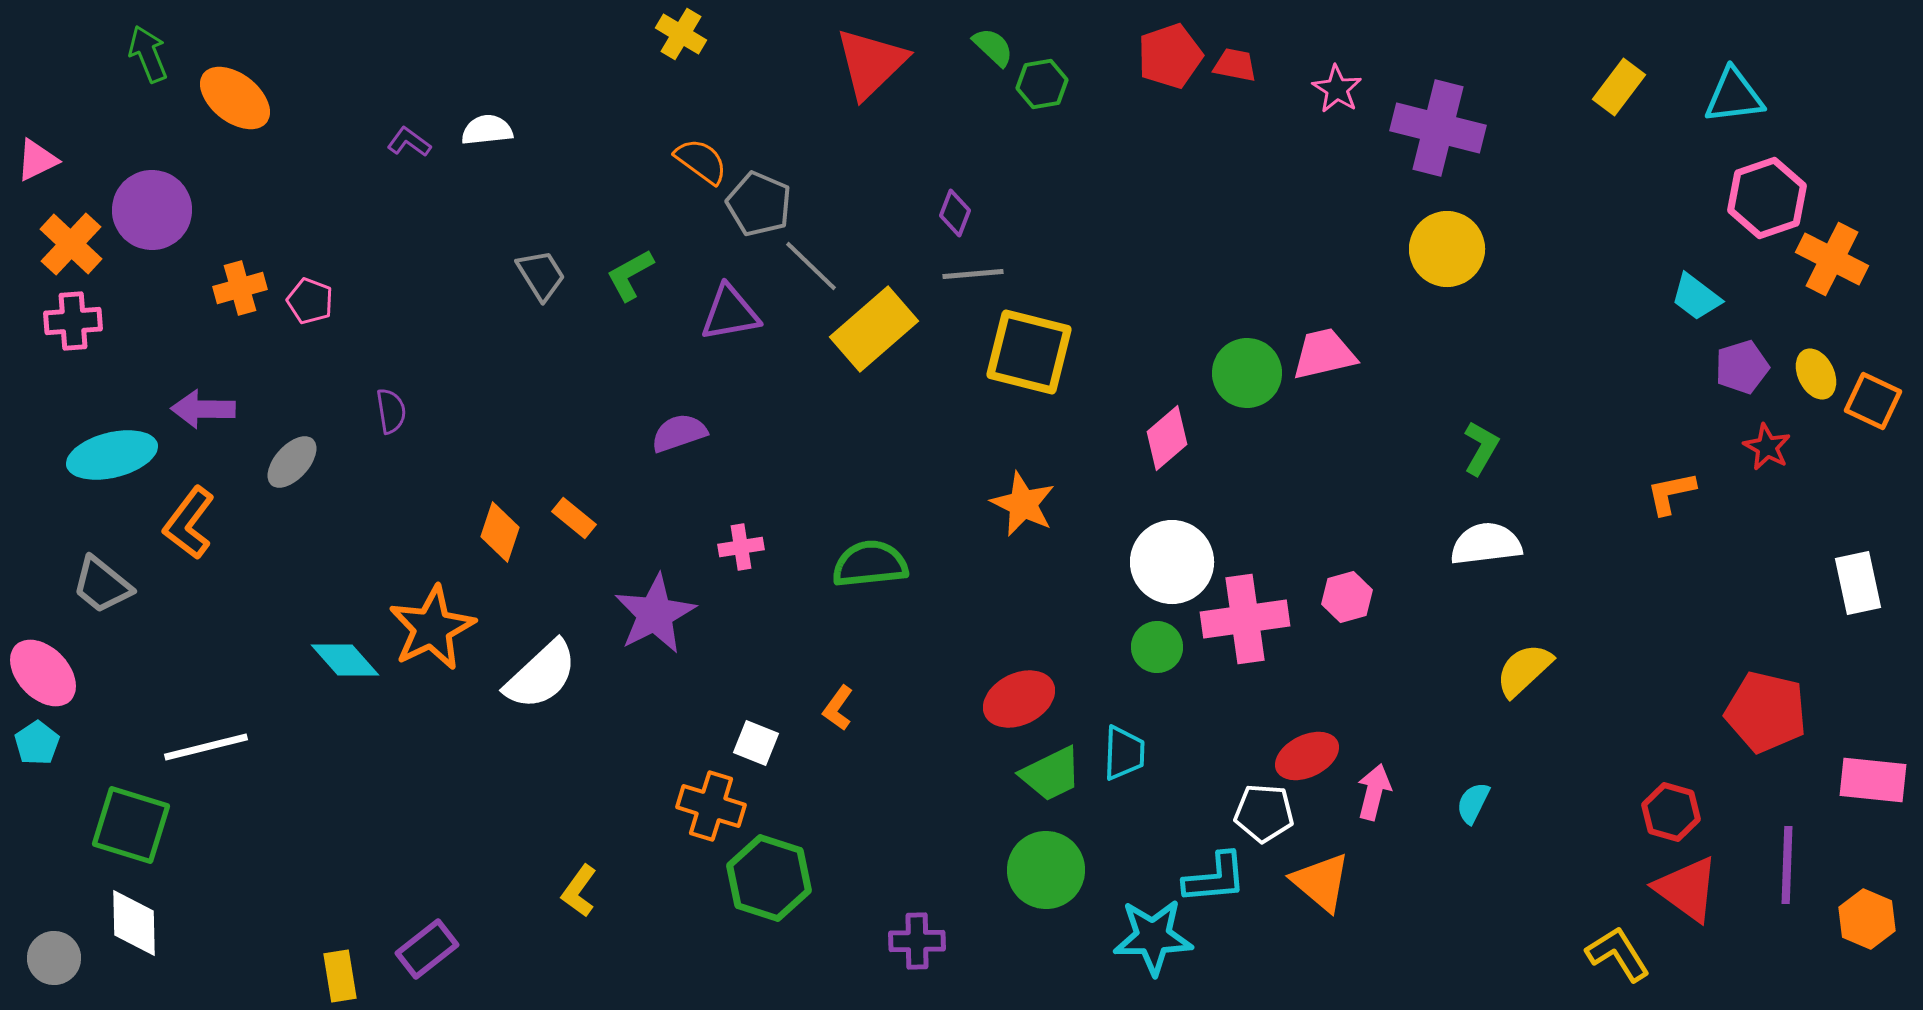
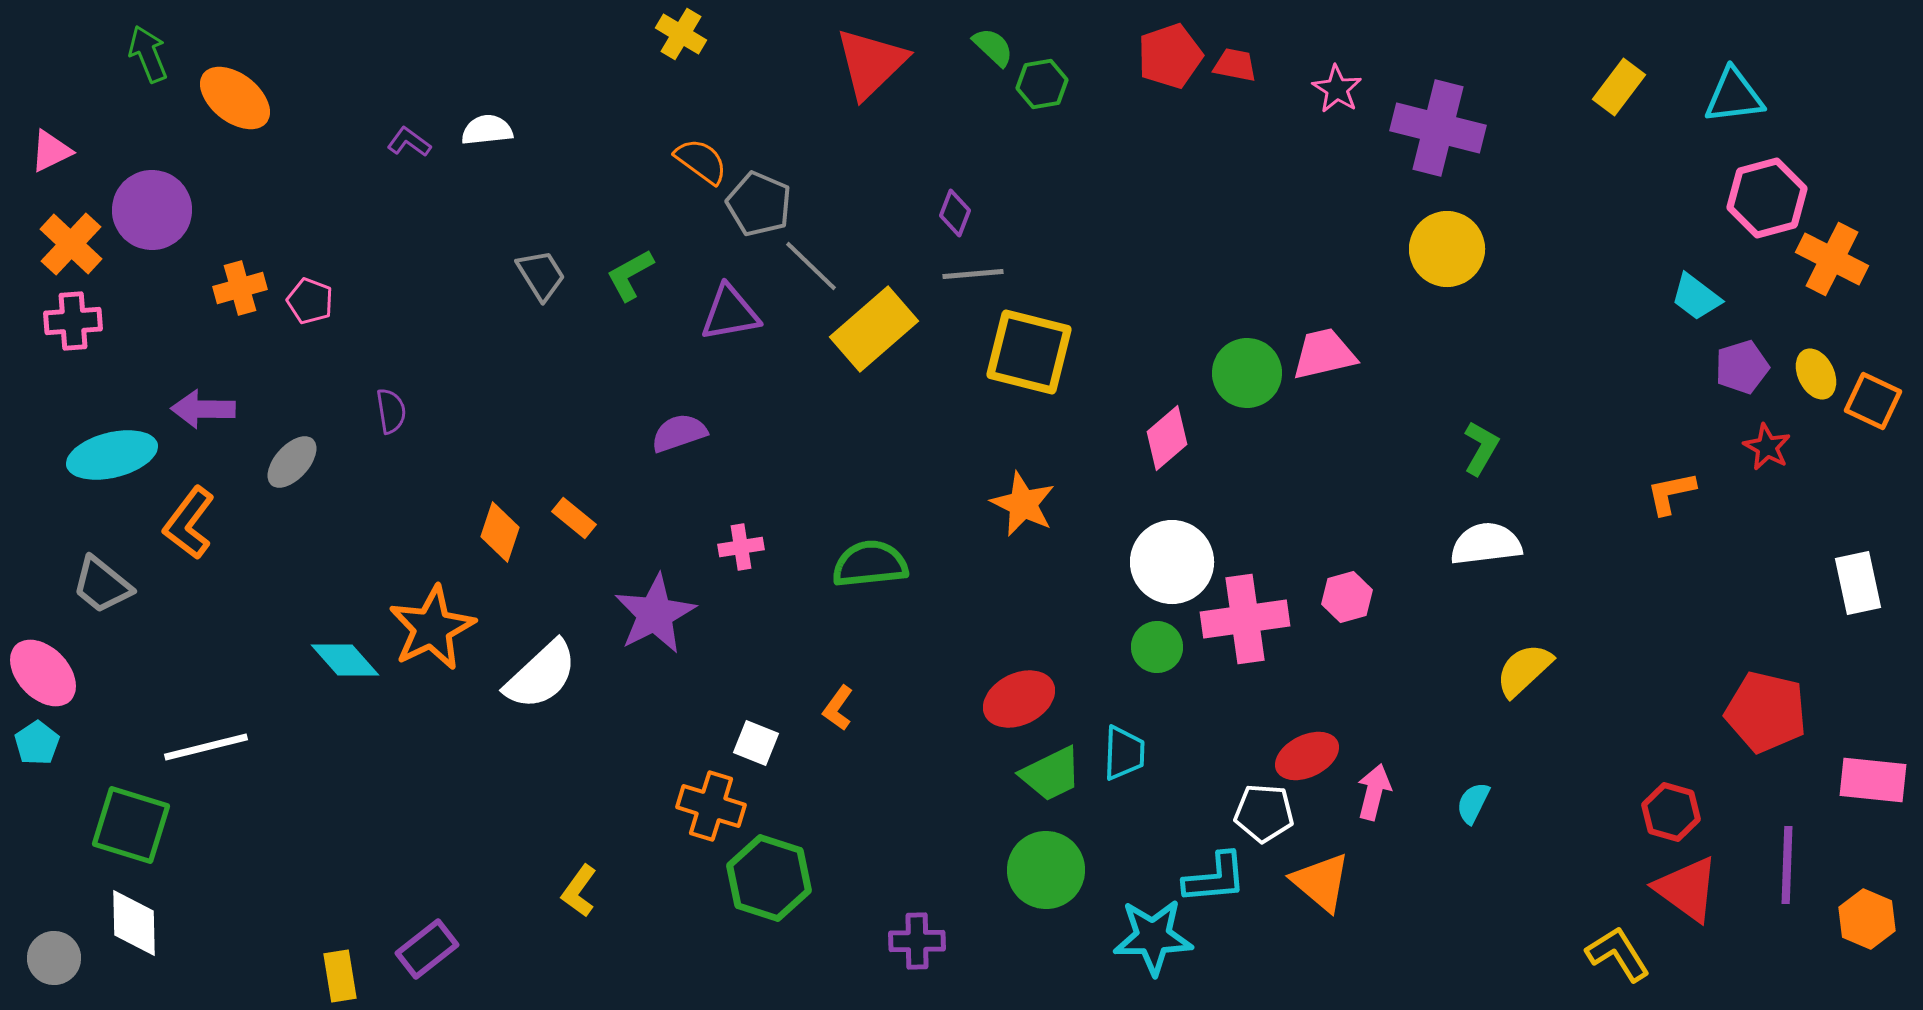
pink triangle at (37, 160): moved 14 px right, 9 px up
pink hexagon at (1767, 198): rotated 4 degrees clockwise
